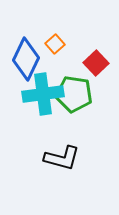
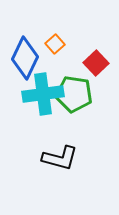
blue diamond: moved 1 px left, 1 px up
black L-shape: moved 2 px left
